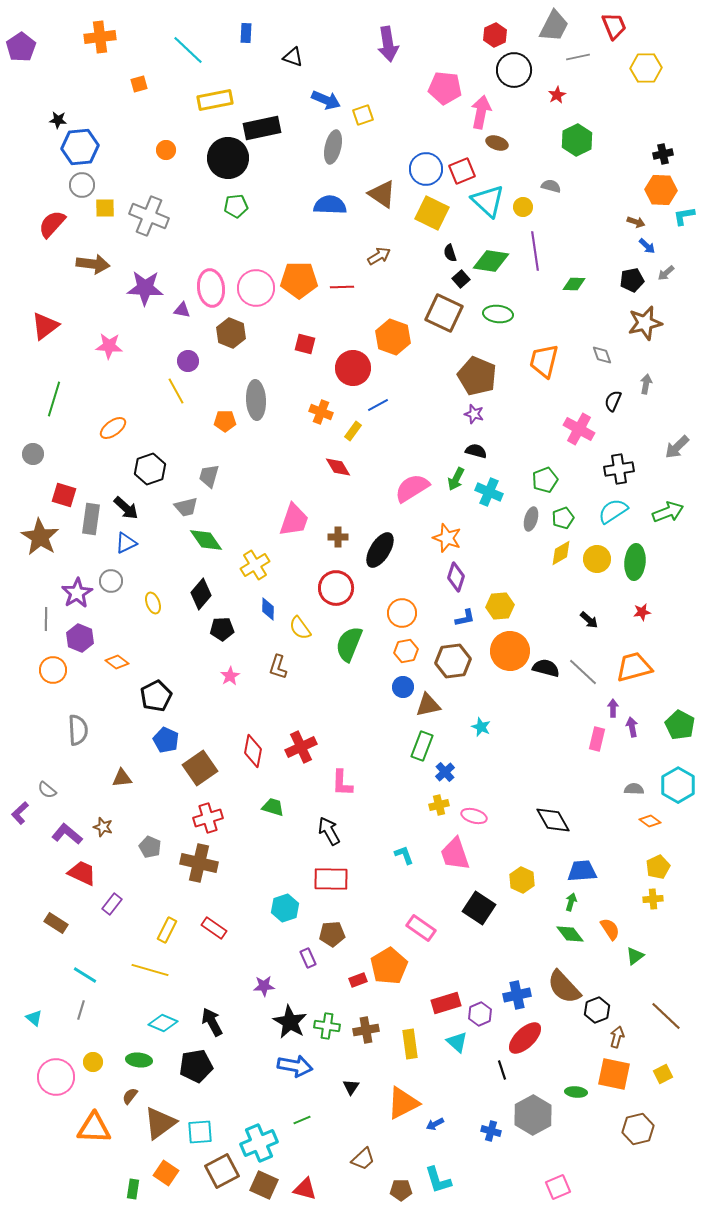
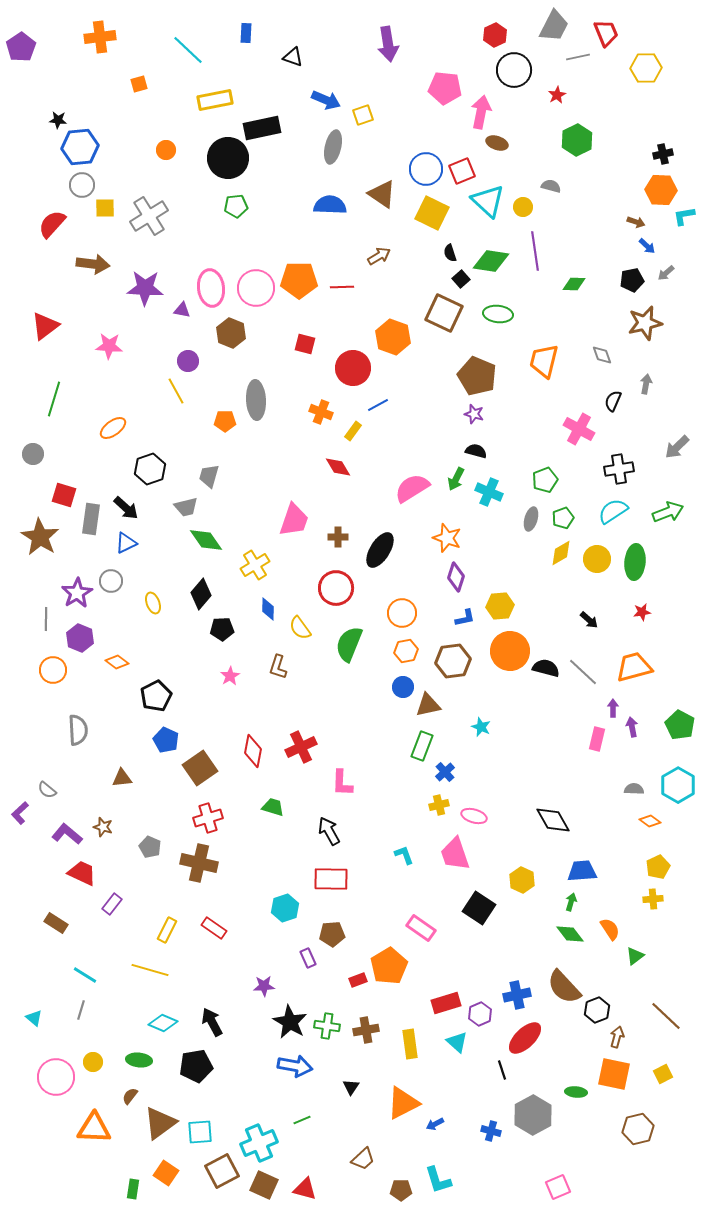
red trapezoid at (614, 26): moved 8 px left, 7 px down
gray cross at (149, 216): rotated 36 degrees clockwise
